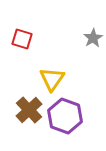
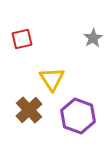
red square: rotated 30 degrees counterclockwise
yellow triangle: rotated 8 degrees counterclockwise
purple hexagon: moved 13 px right
